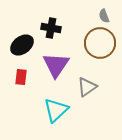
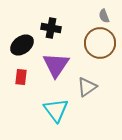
cyan triangle: rotated 24 degrees counterclockwise
